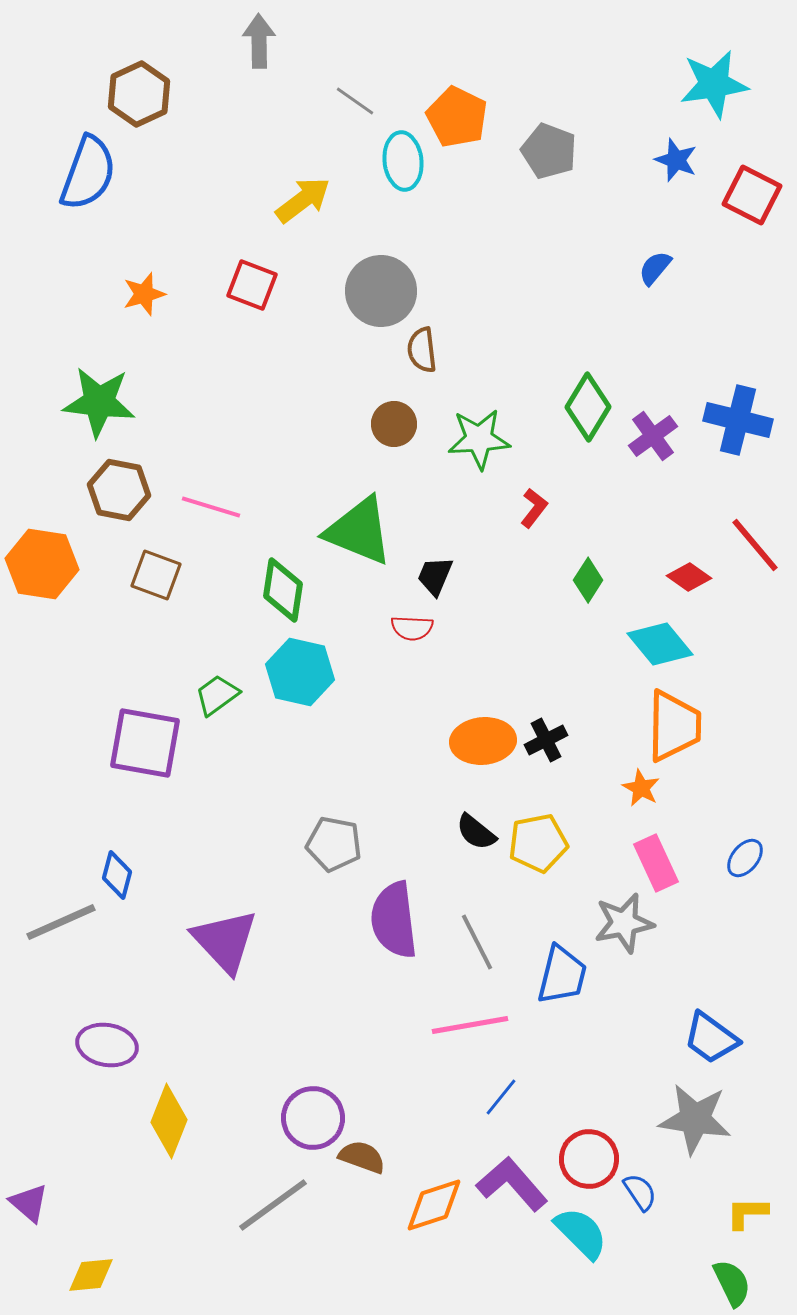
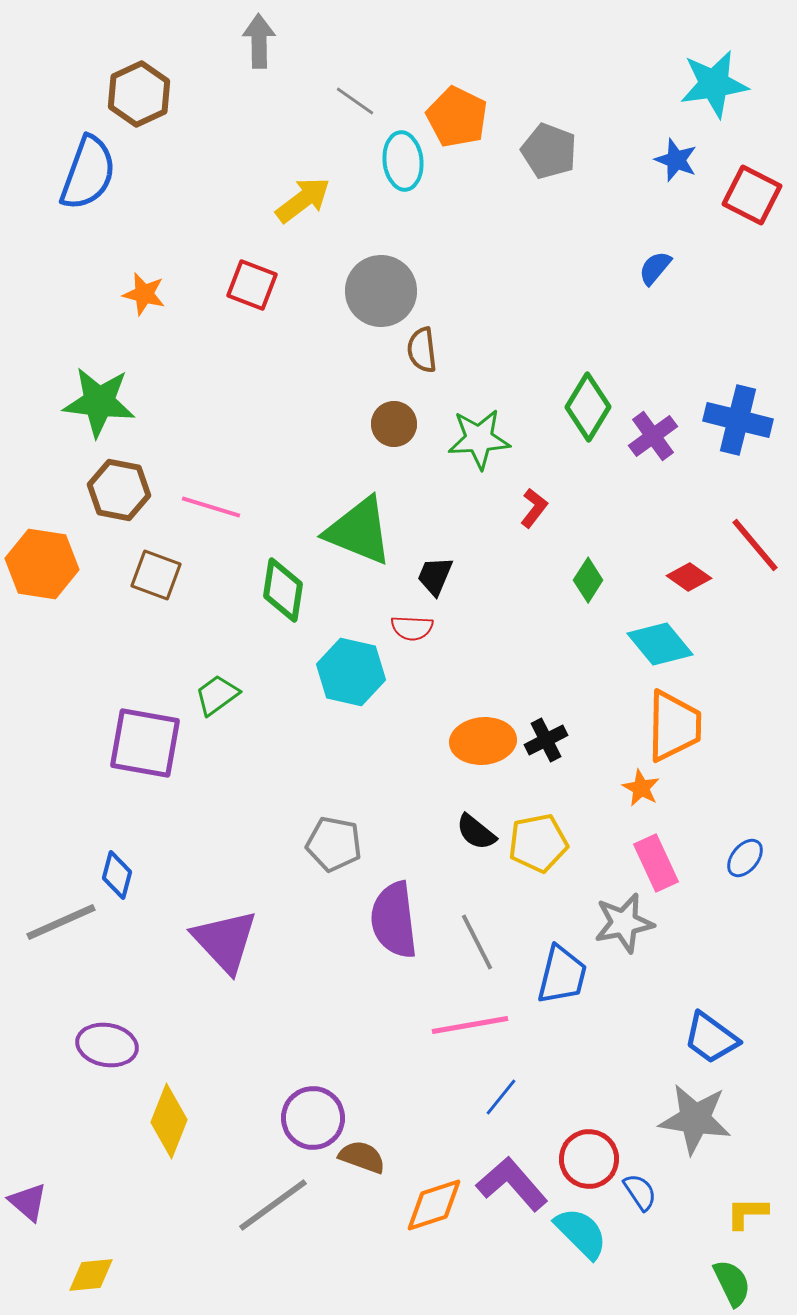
orange star at (144, 294): rotated 30 degrees clockwise
cyan hexagon at (300, 672): moved 51 px right
purple triangle at (29, 1203): moved 1 px left, 1 px up
